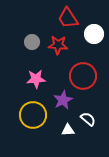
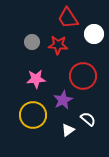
white triangle: rotated 32 degrees counterclockwise
